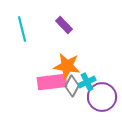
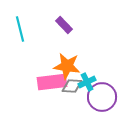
cyan line: moved 2 px left
gray diamond: rotated 65 degrees clockwise
